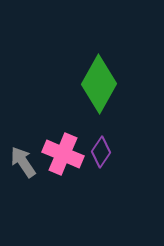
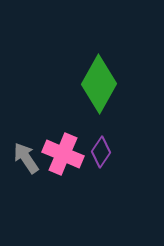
gray arrow: moved 3 px right, 4 px up
